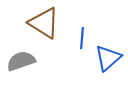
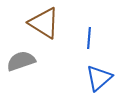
blue line: moved 7 px right
blue triangle: moved 9 px left, 20 px down
